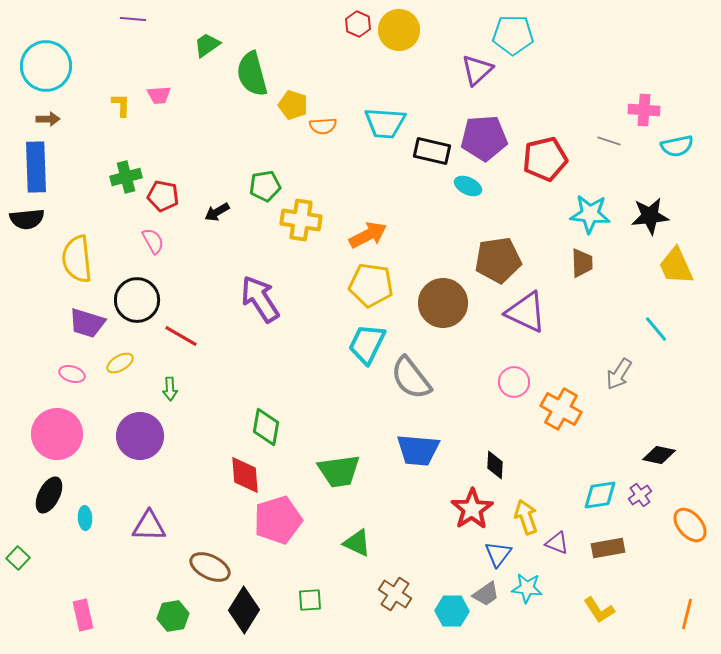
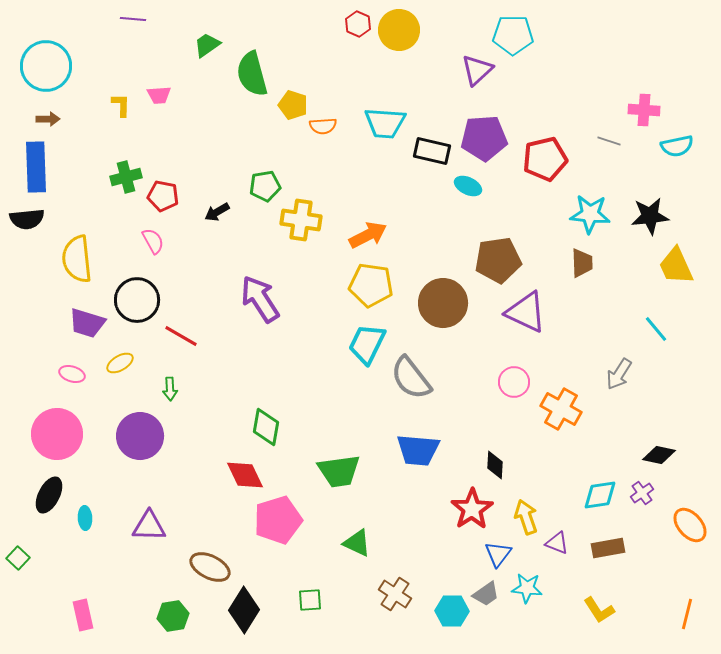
red diamond at (245, 475): rotated 21 degrees counterclockwise
purple cross at (640, 495): moved 2 px right, 2 px up
